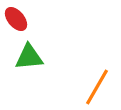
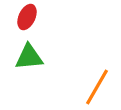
red ellipse: moved 11 px right, 2 px up; rotated 65 degrees clockwise
